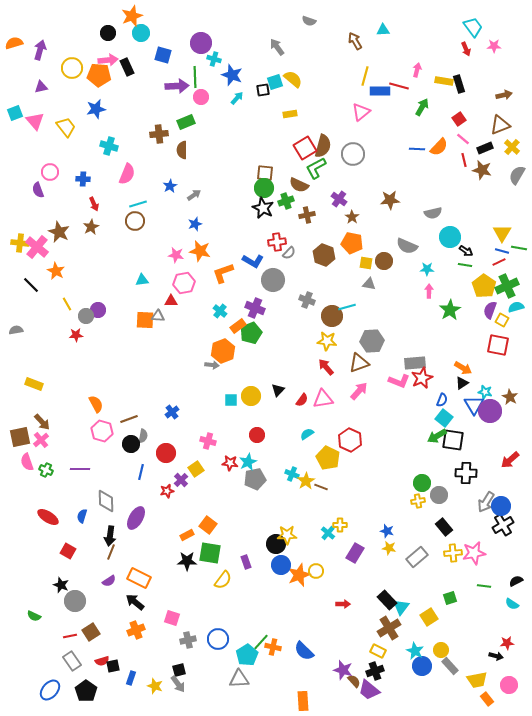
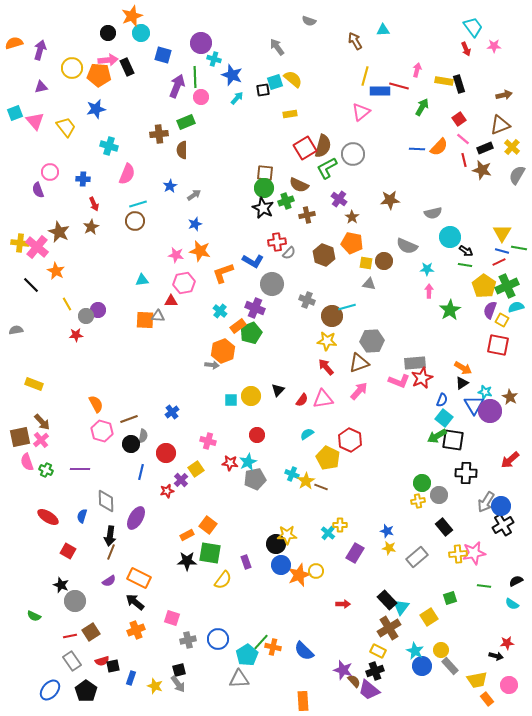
purple arrow at (177, 86): rotated 65 degrees counterclockwise
green L-shape at (316, 168): moved 11 px right
gray circle at (273, 280): moved 1 px left, 4 px down
yellow cross at (453, 553): moved 5 px right, 1 px down
